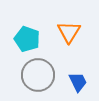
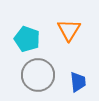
orange triangle: moved 2 px up
blue trapezoid: rotated 20 degrees clockwise
